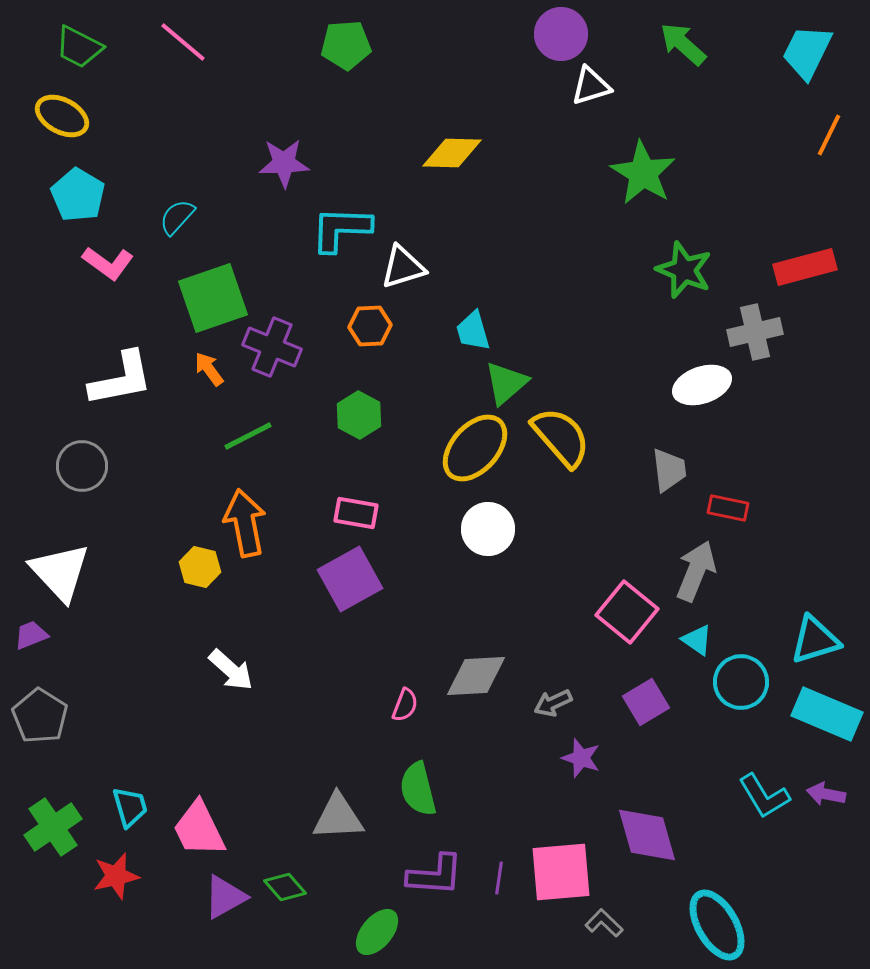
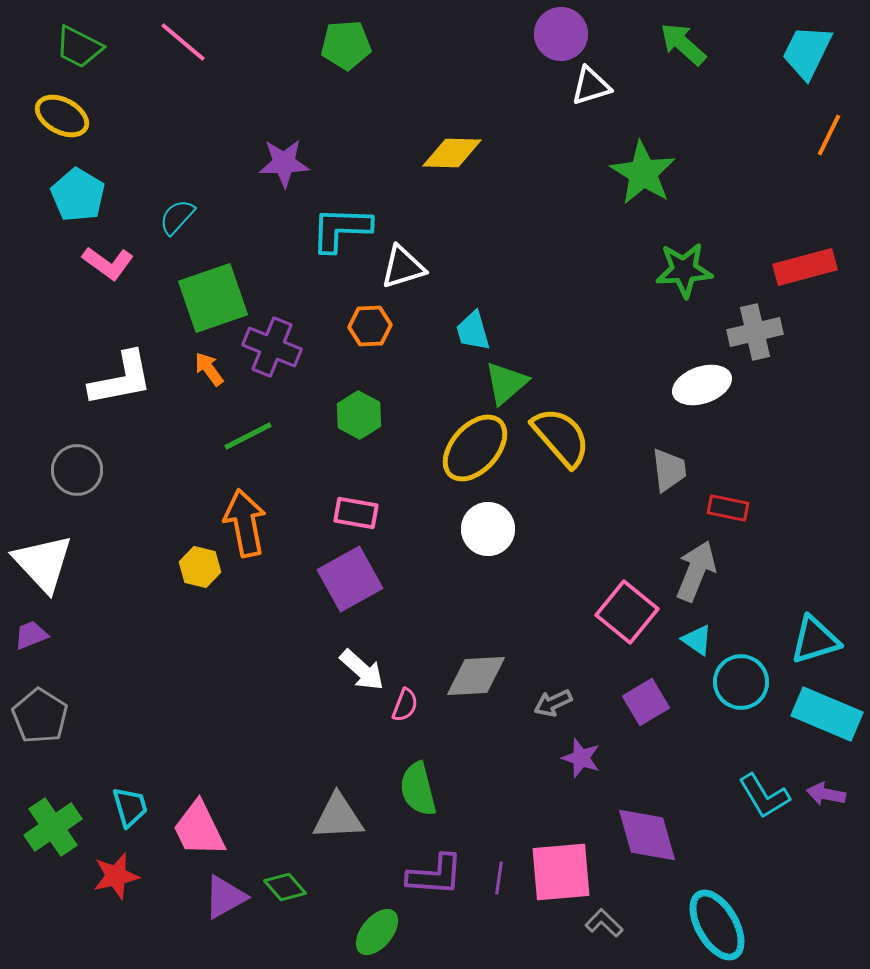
green star at (684, 270): rotated 26 degrees counterclockwise
gray circle at (82, 466): moved 5 px left, 4 px down
white triangle at (60, 572): moved 17 px left, 9 px up
white arrow at (231, 670): moved 131 px right
